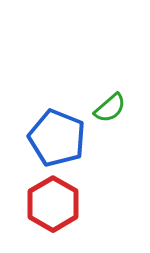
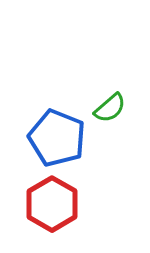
red hexagon: moved 1 px left
